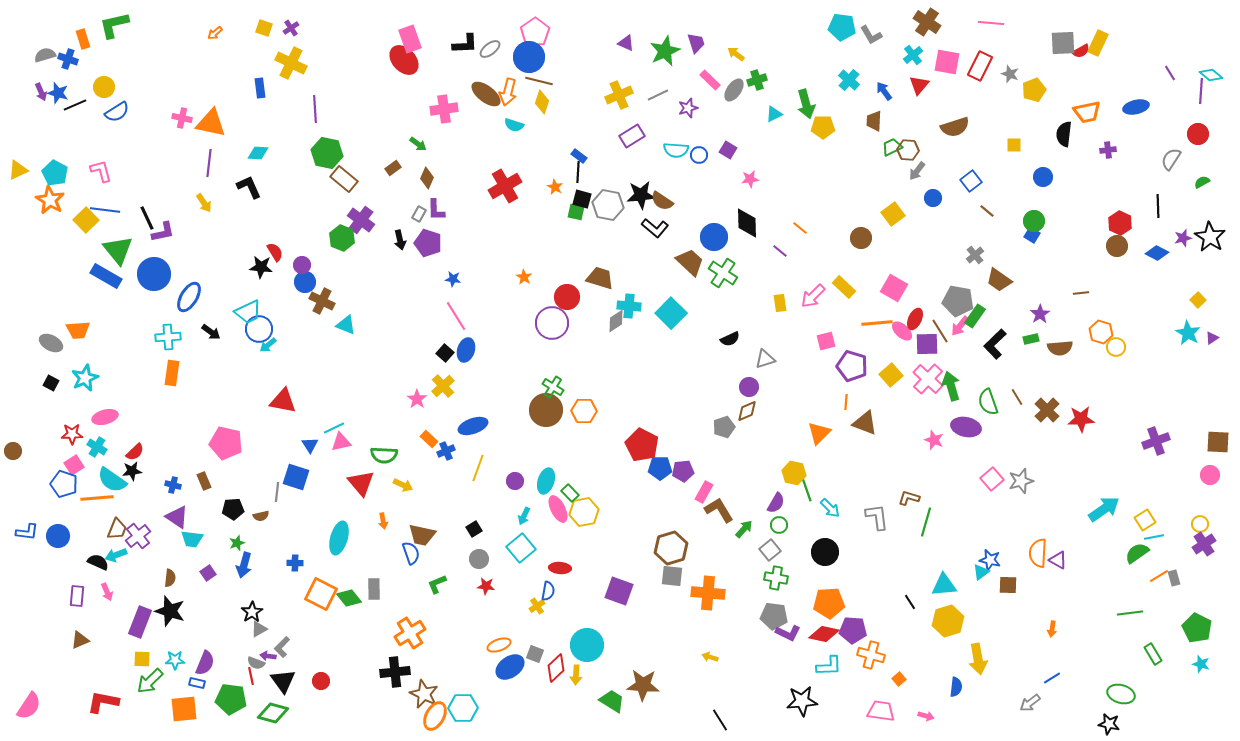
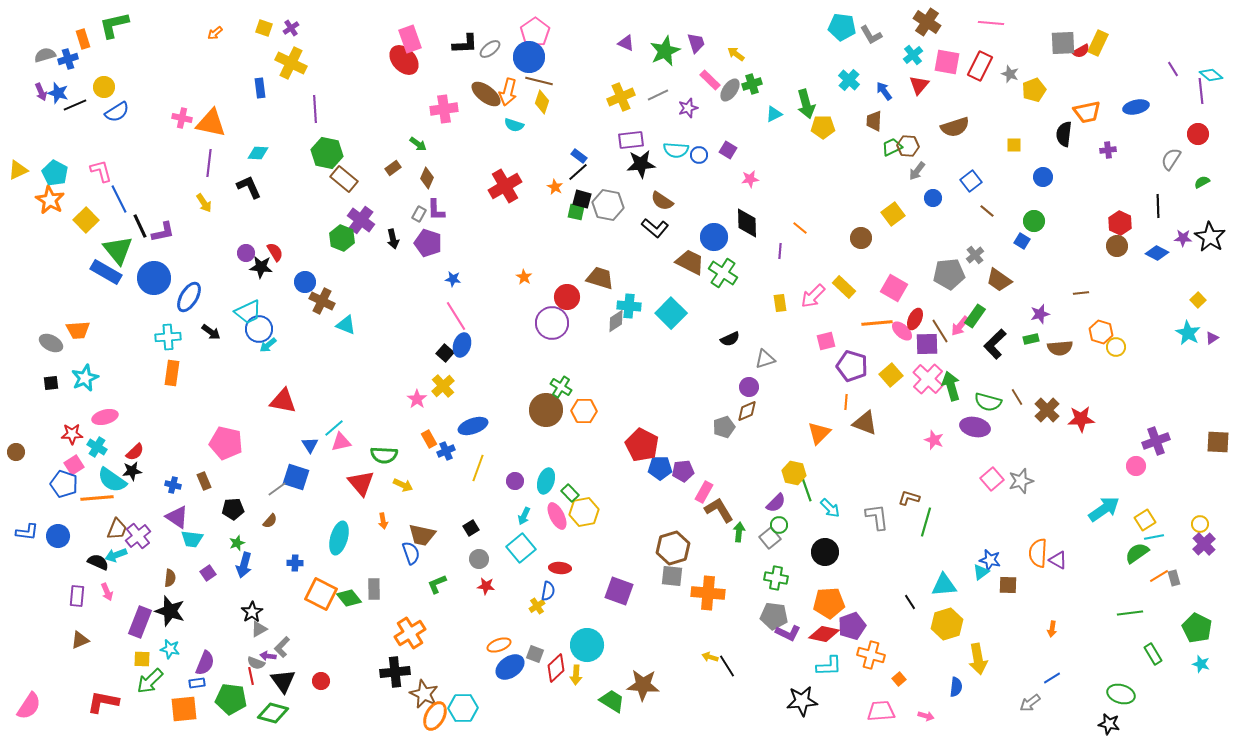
blue cross at (68, 59): rotated 36 degrees counterclockwise
purple line at (1170, 73): moved 3 px right, 4 px up
green cross at (757, 80): moved 5 px left, 4 px down
gray ellipse at (734, 90): moved 4 px left
purple line at (1201, 91): rotated 10 degrees counterclockwise
yellow cross at (619, 95): moved 2 px right, 2 px down
purple rectangle at (632, 136): moved 1 px left, 4 px down; rotated 25 degrees clockwise
brown hexagon at (908, 150): moved 4 px up
black line at (578, 172): rotated 45 degrees clockwise
black star at (641, 195): moved 31 px up
blue line at (105, 210): moved 14 px right, 11 px up; rotated 56 degrees clockwise
black line at (147, 218): moved 7 px left, 8 px down
blue square at (1032, 235): moved 10 px left, 6 px down
purple star at (1183, 238): rotated 18 degrees clockwise
black arrow at (400, 240): moved 7 px left, 1 px up
purple line at (780, 251): rotated 56 degrees clockwise
brown trapezoid at (690, 262): rotated 16 degrees counterclockwise
purple circle at (302, 265): moved 56 px left, 12 px up
blue circle at (154, 274): moved 4 px down
blue rectangle at (106, 276): moved 4 px up
gray pentagon at (958, 301): moved 9 px left, 27 px up; rotated 16 degrees counterclockwise
purple star at (1040, 314): rotated 18 degrees clockwise
blue ellipse at (466, 350): moved 4 px left, 5 px up
black square at (51, 383): rotated 35 degrees counterclockwise
green cross at (553, 387): moved 8 px right
green semicircle at (988, 402): rotated 56 degrees counterclockwise
purple ellipse at (966, 427): moved 9 px right
cyan line at (334, 428): rotated 15 degrees counterclockwise
orange rectangle at (429, 439): rotated 18 degrees clockwise
brown circle at (13, 451): moved 3 px right, 1 px down
pink circle at (1210, 475): moved 74 px left, 9 px up
gray line at (277, 492): moved 3 px up; rotated 48 degrees clockwise
purple semicircle at (776, 503): rotated 15 degrees clockwise
pink ellipse at (558, 509): moved 1 px left, 7 px down
brown semicircle at (261, 516): moved 9 px right, 5 px down; rotated 35 degrees counterclockwise
black square at (474, 529): moved 3 px left, 1 px up
green arrow at (744, 529): moved 5 px left, 3 px down; rotated 36 degrees counterclockwise
purple cross at (1204, 544): rotated 10 degrees counterclockwise
brown hexagon at (671, 548): moved 2 px right
gray square at (770, 550): moved 12 px up
yellow hexagon at (948, 621): moved 1 px left, 3 px down
purple pentagon at (853, 630): moved 1 px left, 4 px up; rotated 24 degrees counterclockwise
cyan star at (175, 660): moved 5 px left, 11 px up; rotated 12 degrees clockwise
blue rectangle at (197, 683): rotated 21 degrees counterclockwise
pink trapezoid at (881, 711): rotated 12 degrees counterclockwise
black line at (720, 720): moved 7 px right, 54 px up
